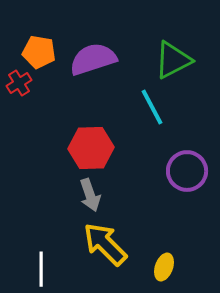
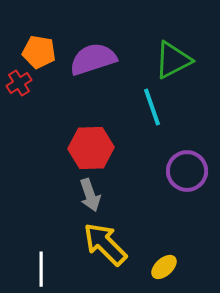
cyan line: rotated 9 degrees clockwise
yellow ellipse: rotated 28 degrees clockwise
